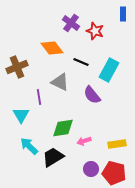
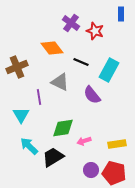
blue rectangle: moved 2 px left
purple circle: moved 1 px down
